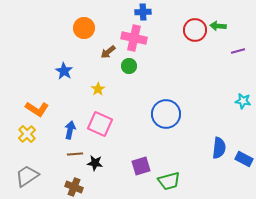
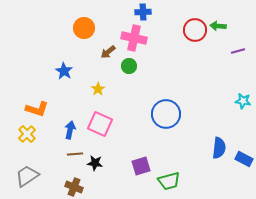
orange L-shape: rotated 15 degrees counterclockwise
